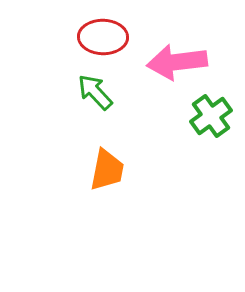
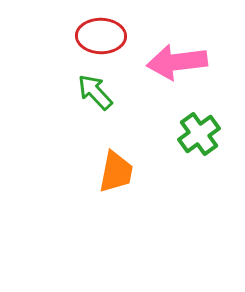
red ellipse: moved 2 px left, 1 px up
green cross: moved 12 px left, 18 px down
orange trapezoid: moved 9 px right, 2 px down
